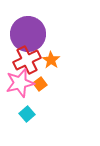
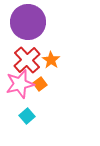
purple circle: moved 12 px up
red cross: rotated 16 degrees counterclockwise
pink star: moved 1 px down
cyan square: moved 2 px down
